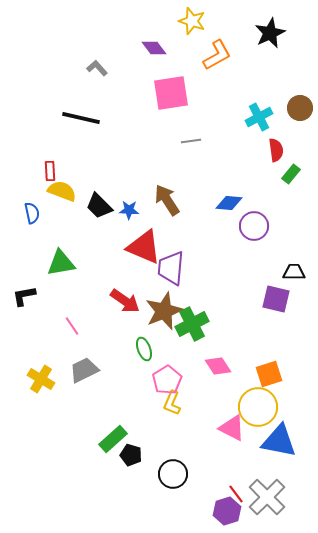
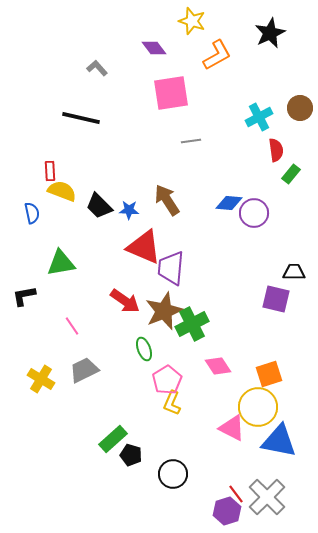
purple circle at (254, 226): moved 13 px up
